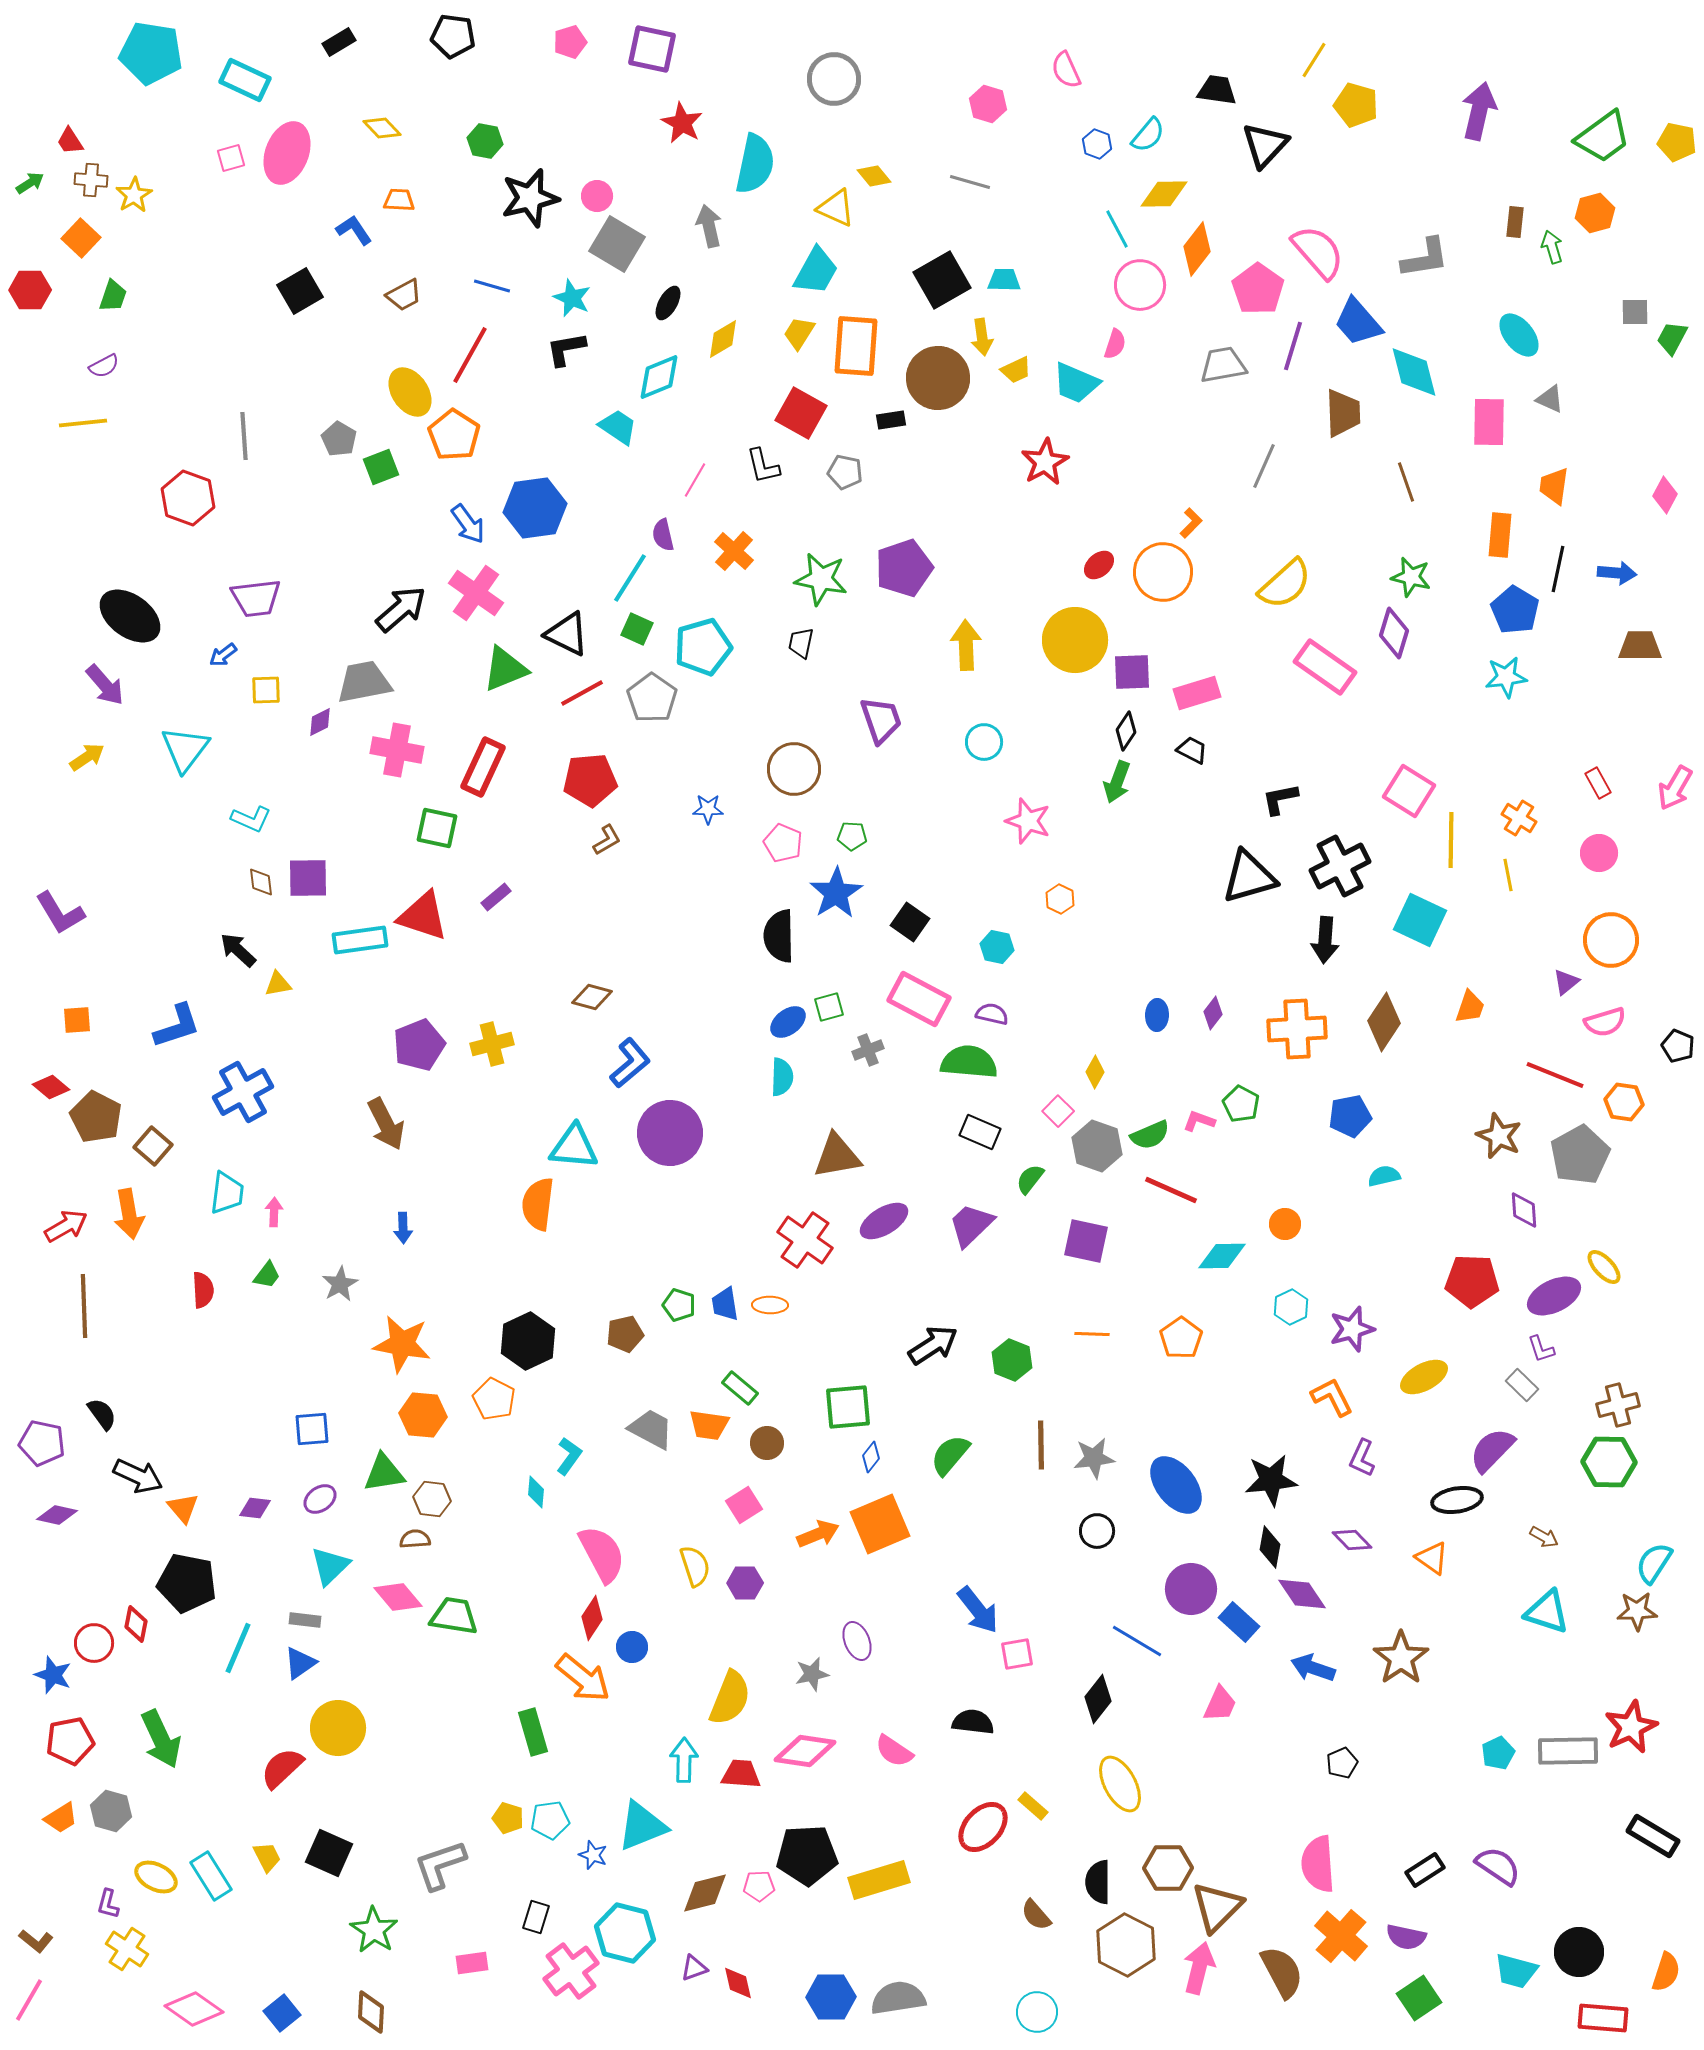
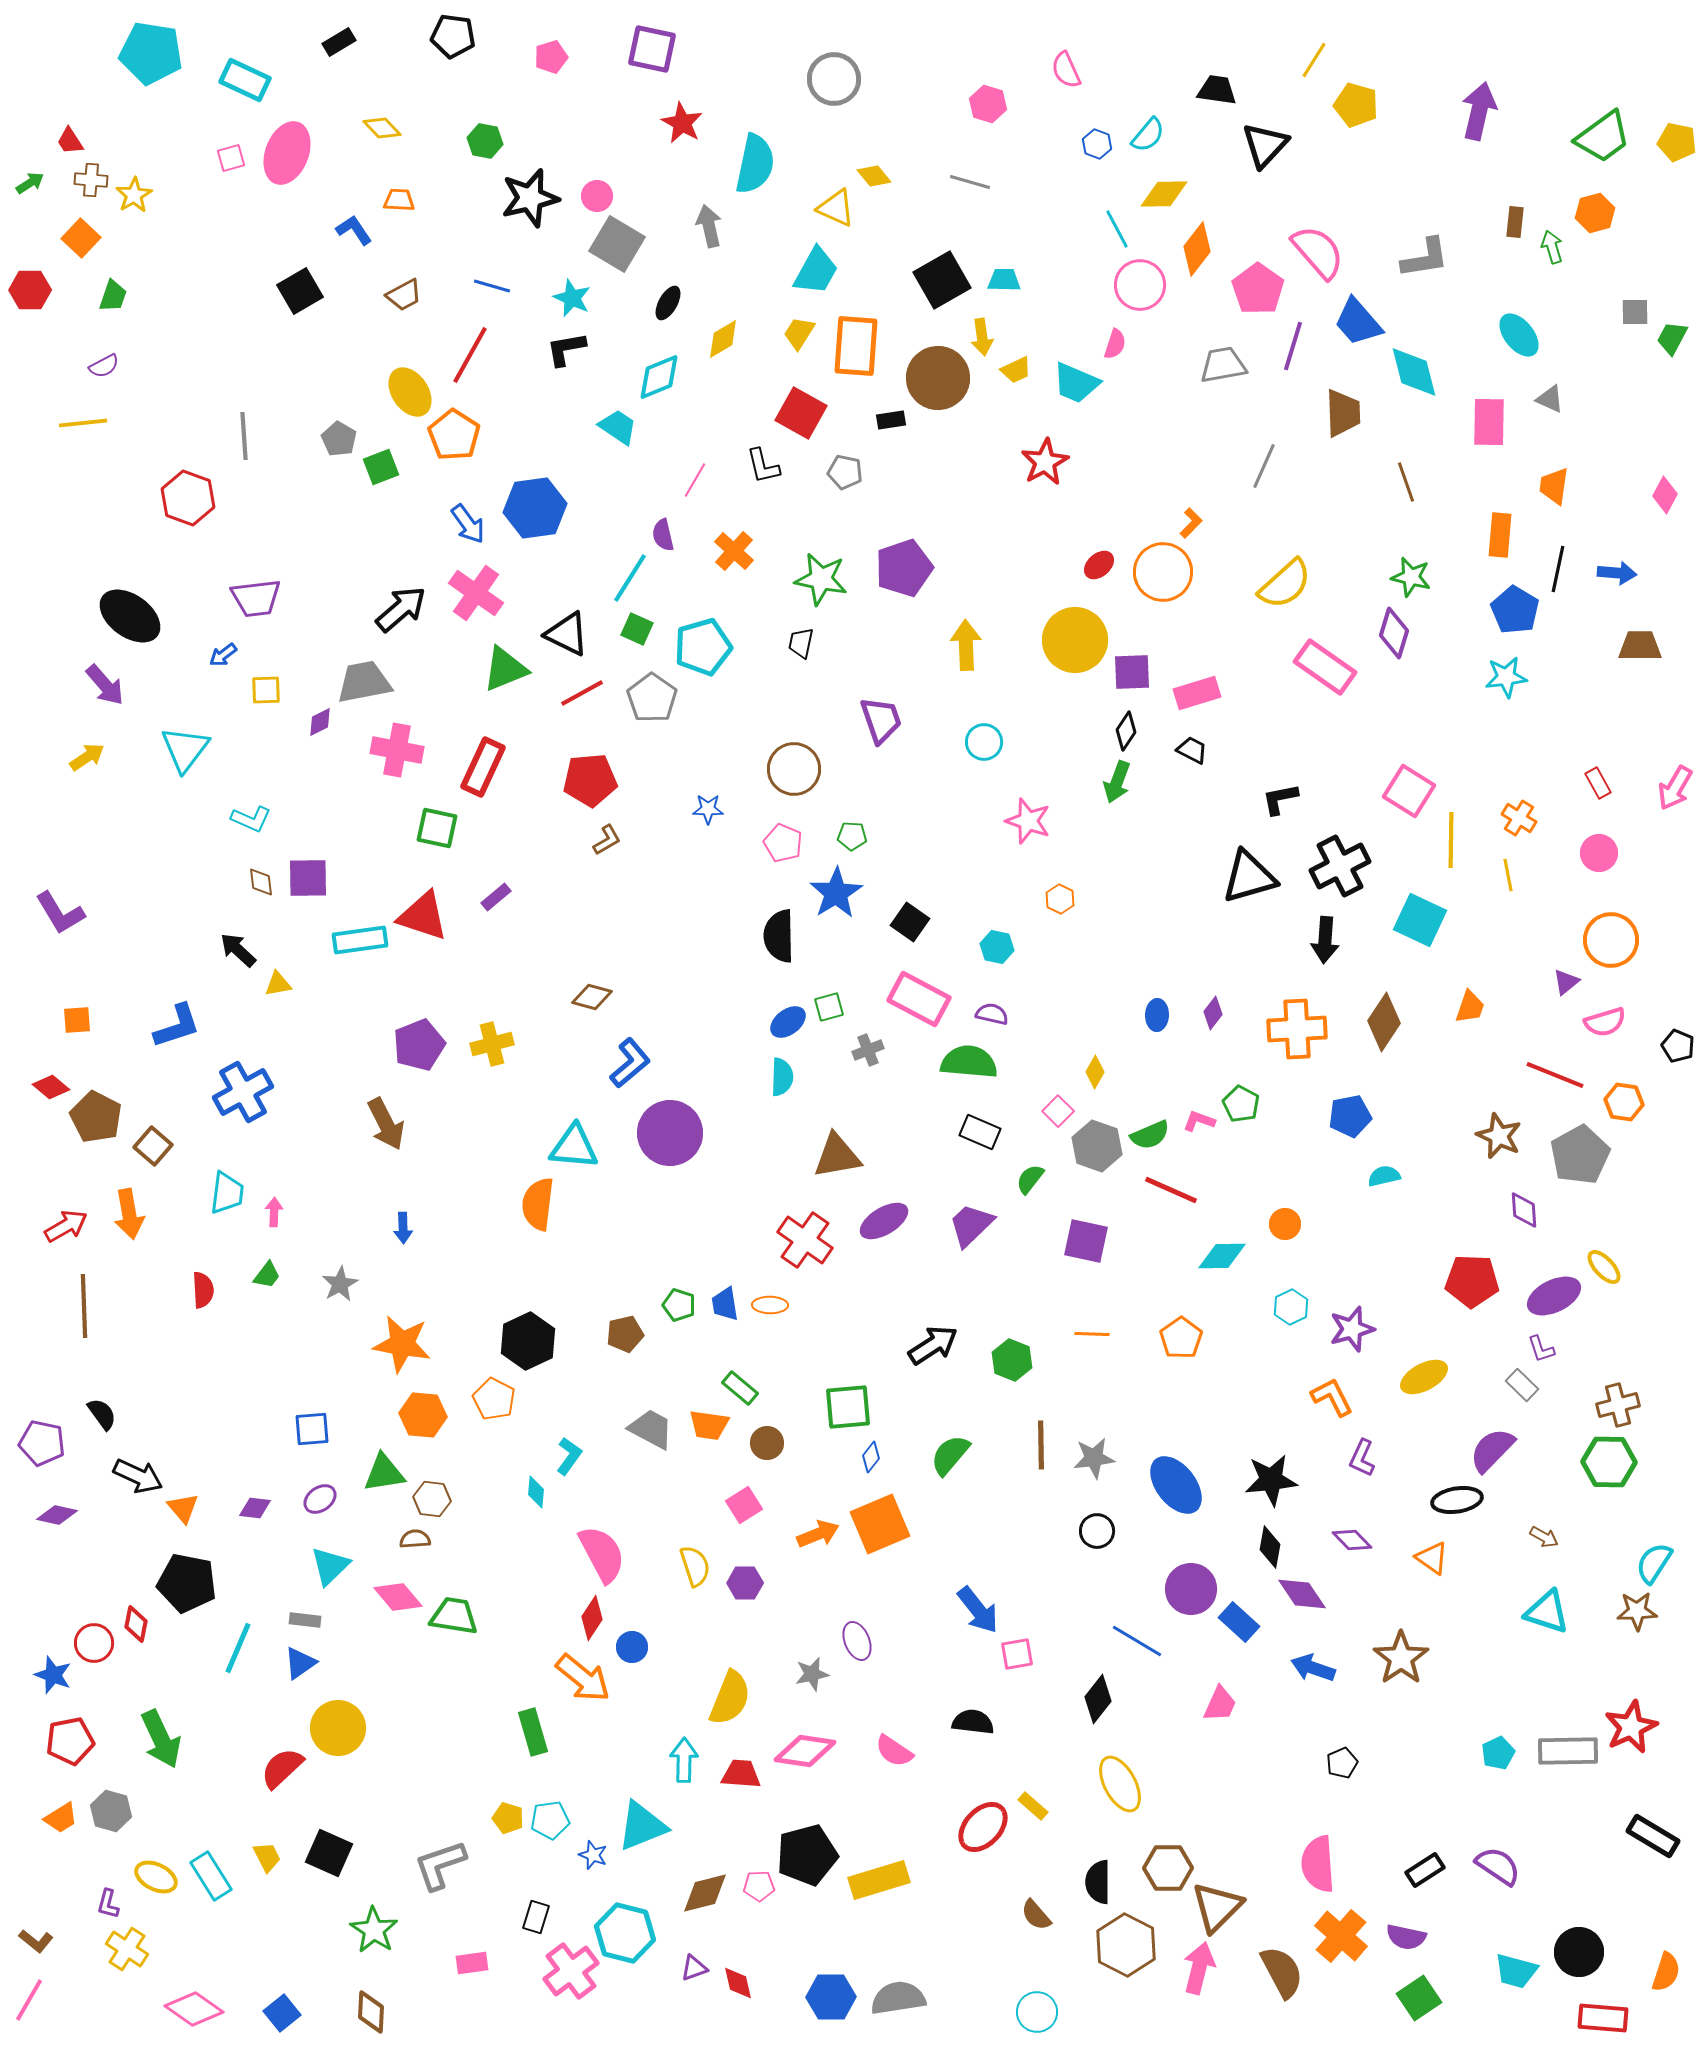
pink pentagon at (570, 42): moved 19 px left, 15 px down
black pentagon at (807, 1855): rotated 12 degrees counterclockwise
